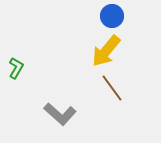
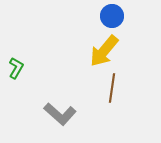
yellow arrow: moved 2 px left
brown line: rotated 44 degrees clockwise
